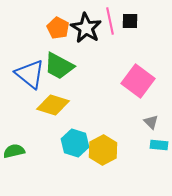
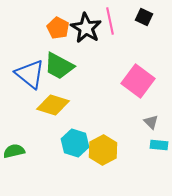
black square: moved 14 px right, 4 px up; rotated 24 degrees clockwise
